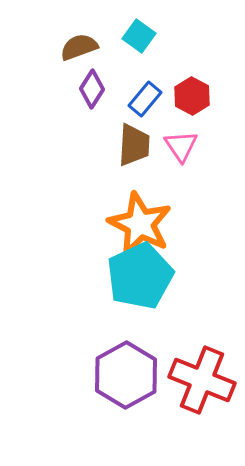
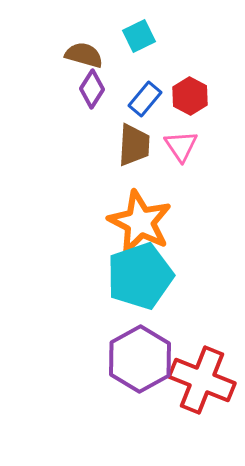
cyan square: rotated 28 degrees clockwise
brown semicircle: moved 5 px right, 8 px down; rotated 36 degrees clockwise
red hexagon: moved 2 px left
orange star: moved 2 px up
cyan pentagon: rotated 6 degrees clockwise
purple hexagon: moved 14 px right, 16 px up
